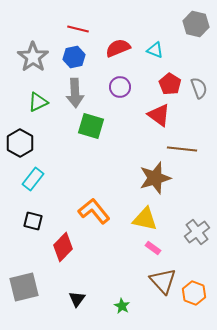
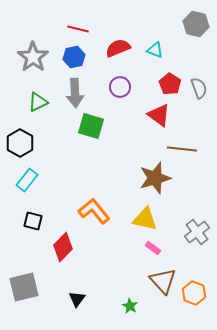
cyan rectangle: moved 6 px left, 1 px down
green star: moved 8 px right
